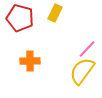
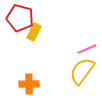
yellow rectangle: moved 21 px left, 19 px down
pink line: rotated 24 degrees clockwise
orange cross: moved 1 px left, 23 px down
